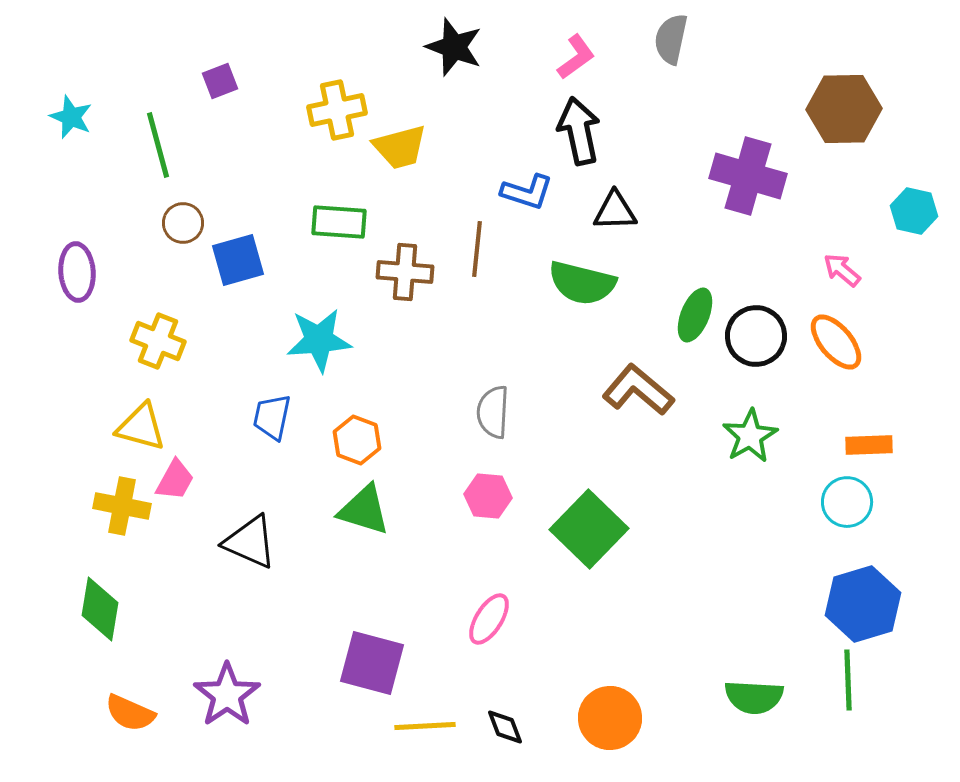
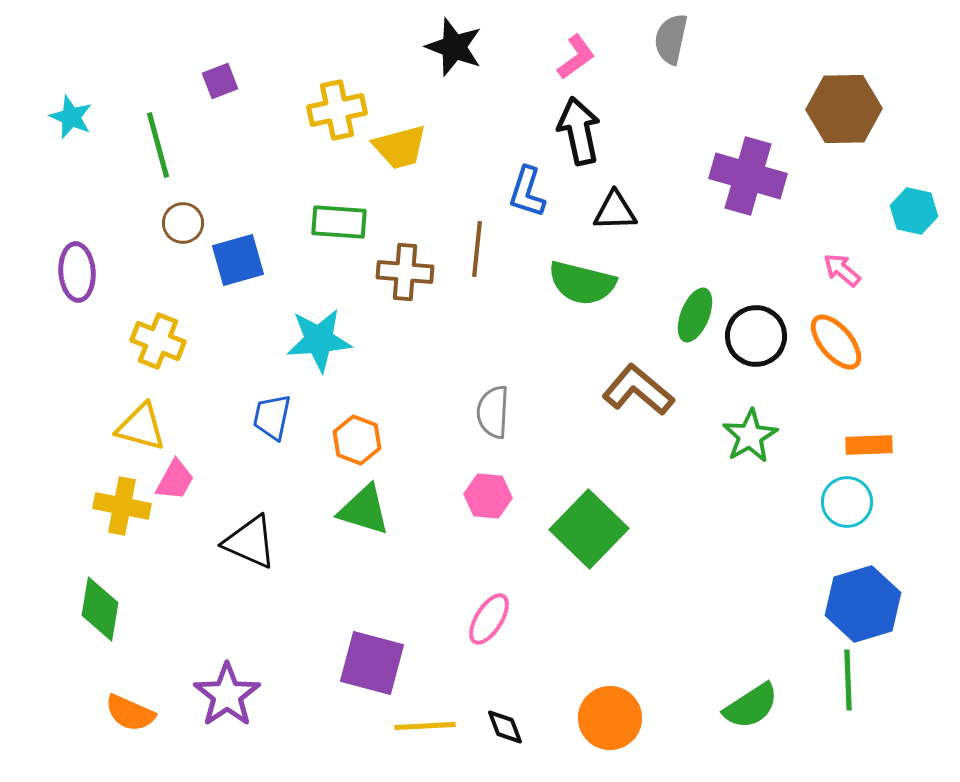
blue L-shape at (527, 192): rotated 90 degrees clockwise
green semicircle at (754, 697): moved 3 px left, 9 px down; rotated 36 degrees counterclockwise
